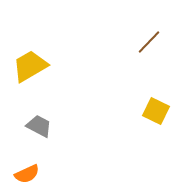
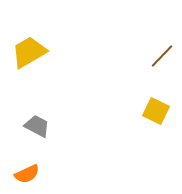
brown line: moved 13 px right, 14 px down
yellow trapezoid: moved 1 px left, 14 px up
gray trapezoid: moved 2 px left
